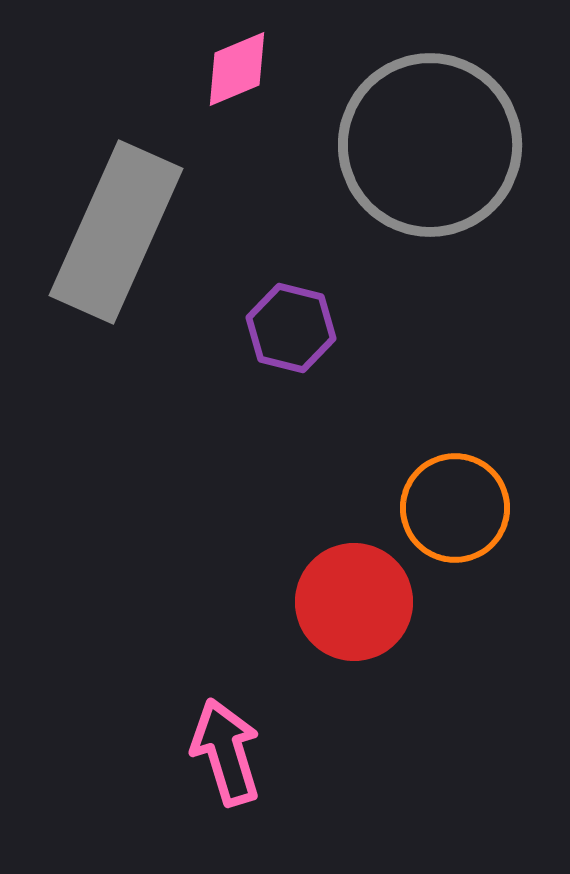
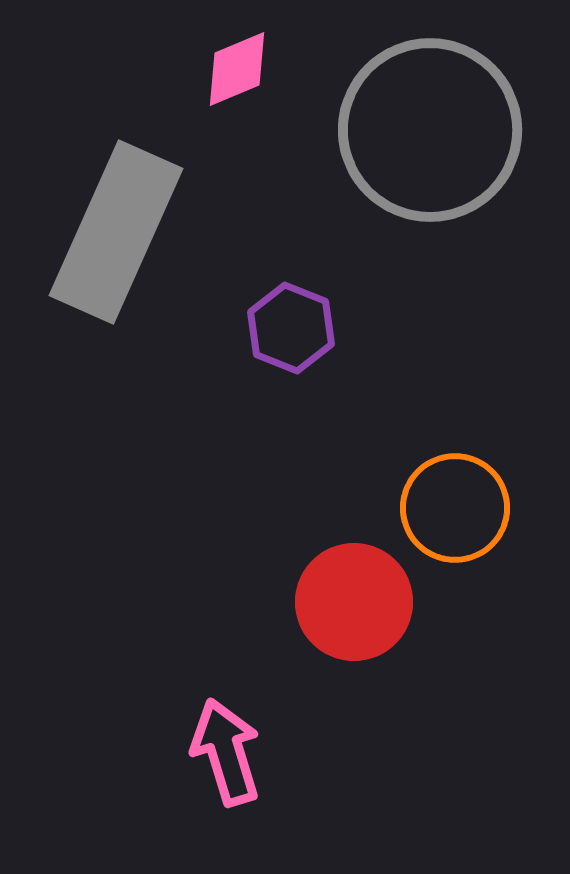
gray circle: moved 15 px up
purple hexagon: rotated 8 degrees clockwise
